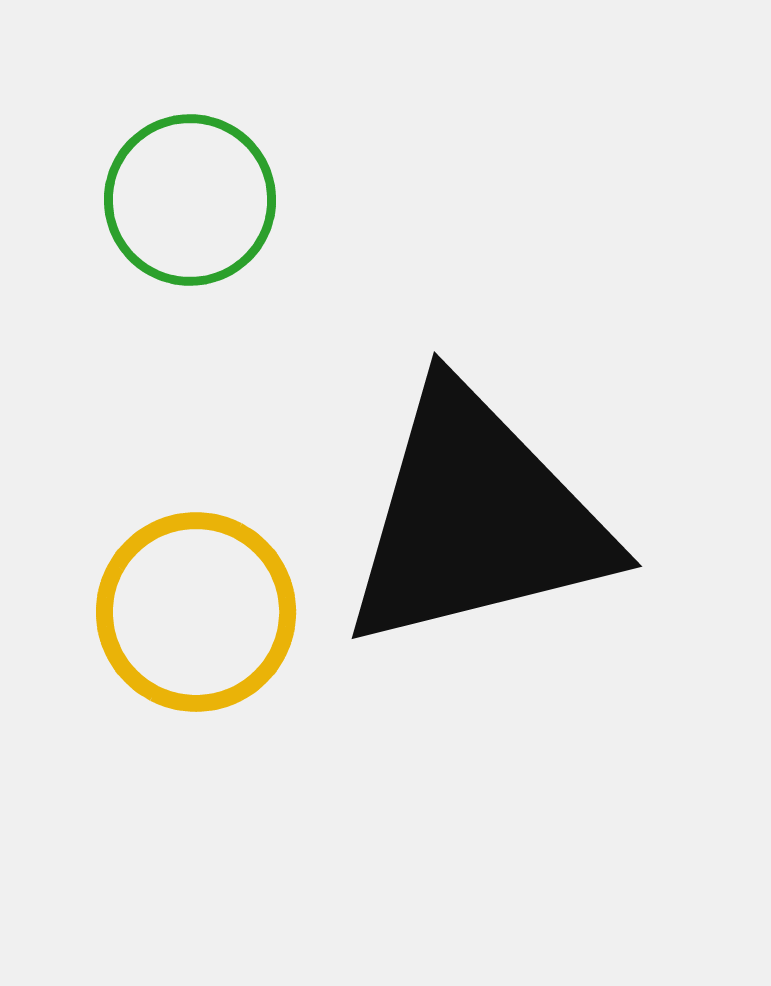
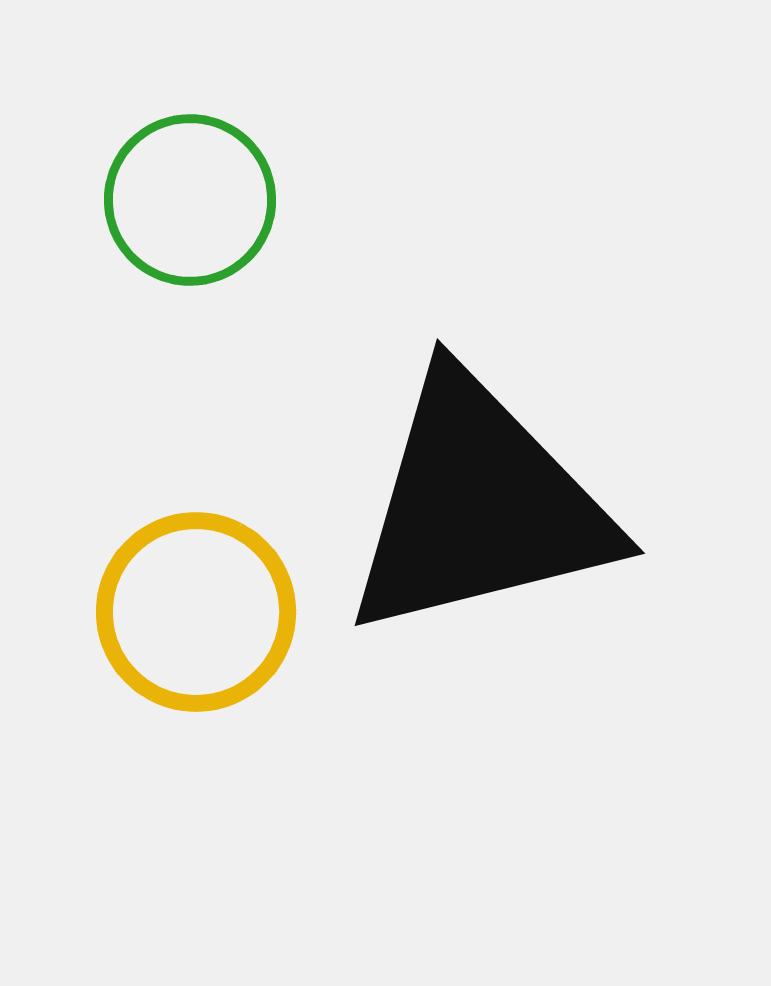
black triangle: moved 3 px right, 13 px up
